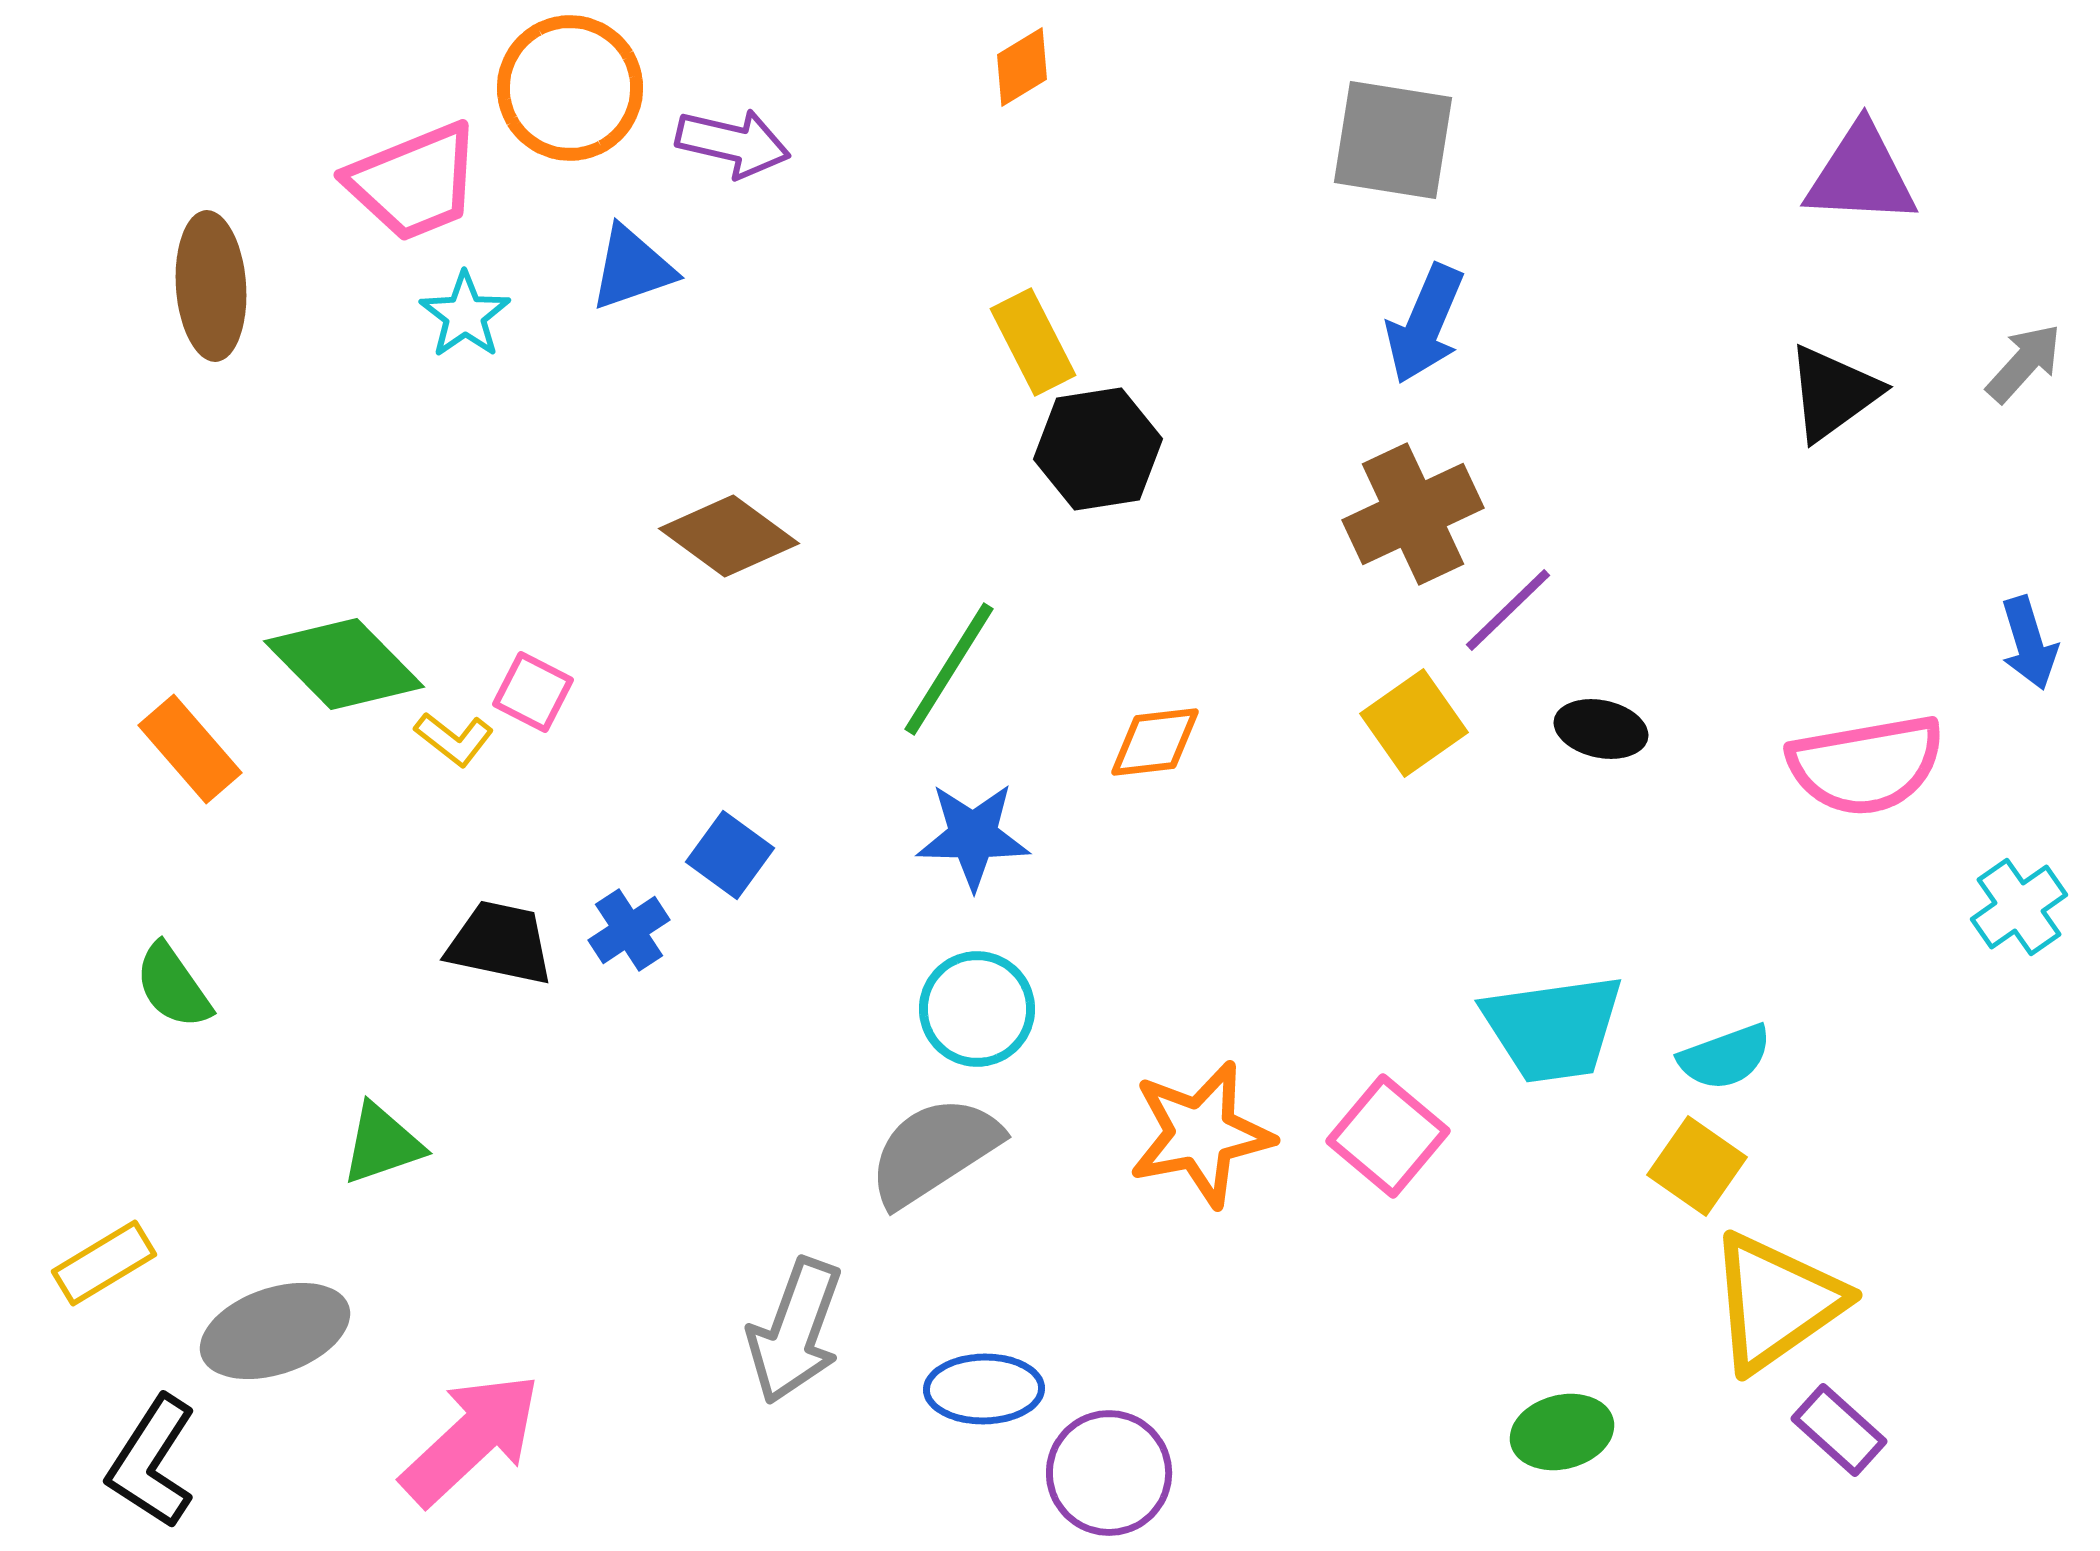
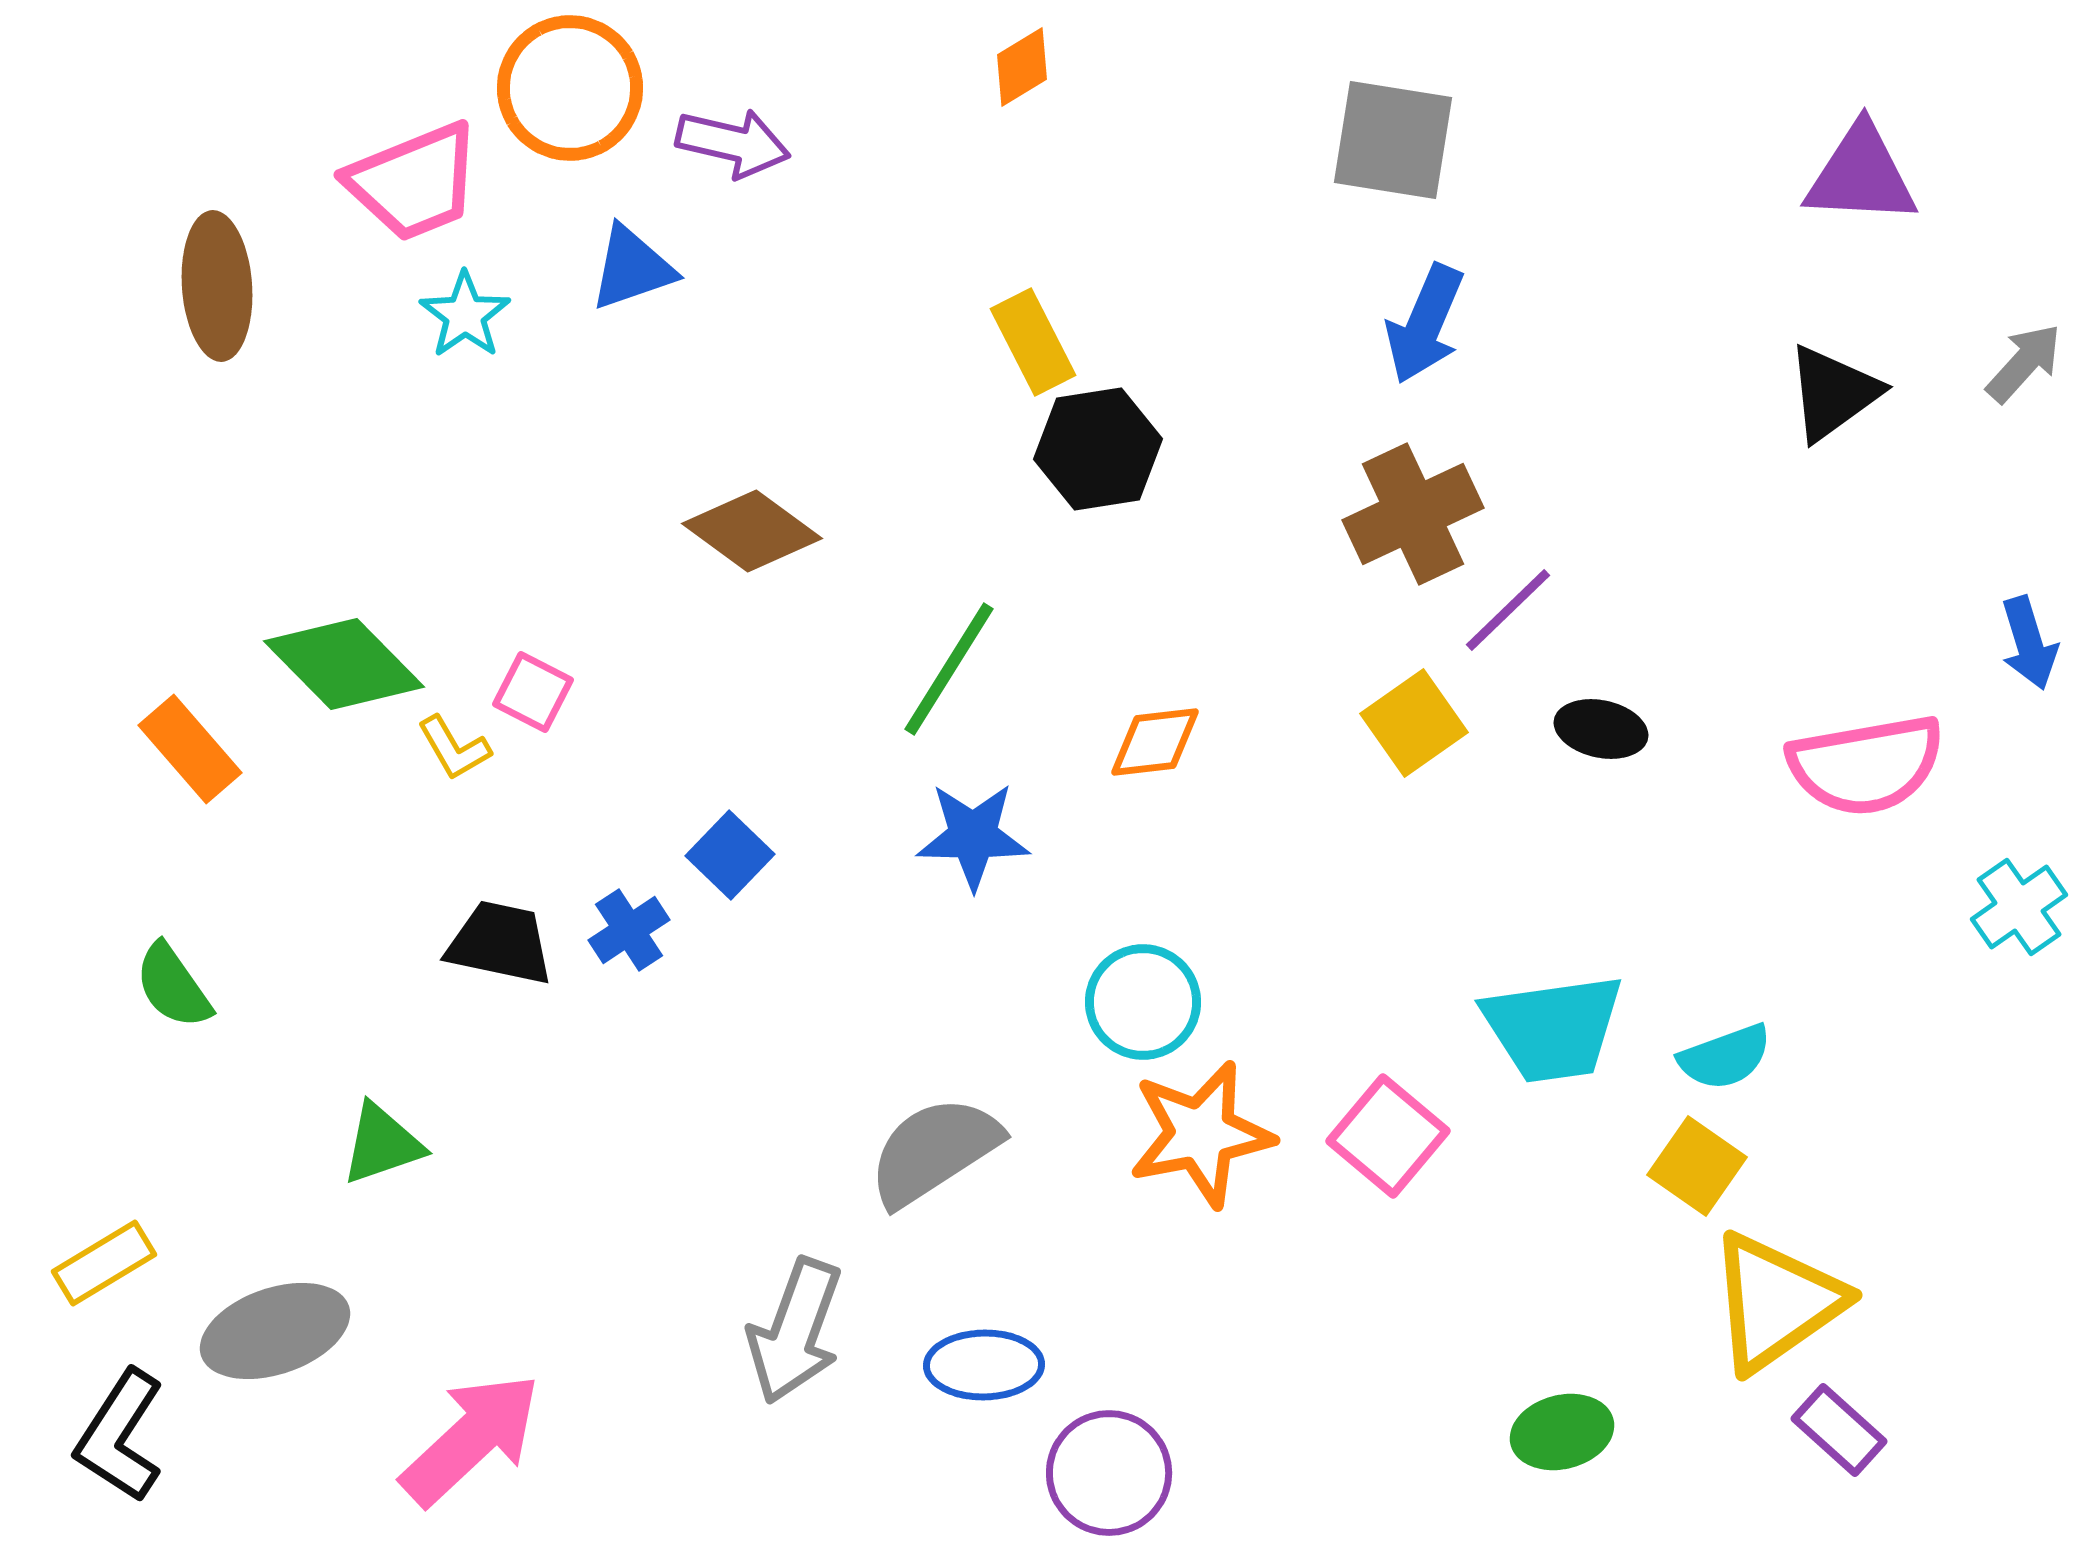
brown ellipse at (211, 286): moved 6 px right
brown diamond at (729, 536): moved 23 px right, 5 px up
yellow L-shape at (454, 739): moved 9 px down; rotated 22 degrees clockwise
blue square at (730, 855): rotated 8 degrees clockwise
cyan circle at (977, 1009): moved 166 px right, 7 px up
blue ellipse at (984, 1389): moved 24 px up
black L-shape at (152, 1462): moved 32 px left, 26 px up
